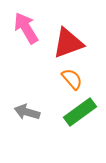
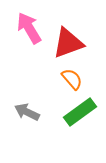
pink arrow: moved 3 px right
gray arrow: rotated 10 degrees clockwise
